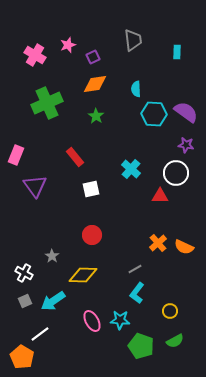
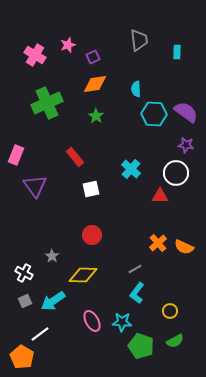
gray trapezoid: moved 6 px right
cyan star: moved 2 px right, 2 px down
